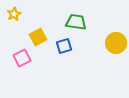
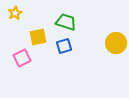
yellow star: moved 1 px right, 1 px up
green trapezoid: moved 10 px left; rotated 10 degrees clockwise
yellow square: rotated 18 degrees clockwise
